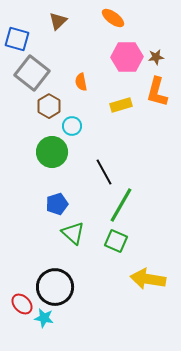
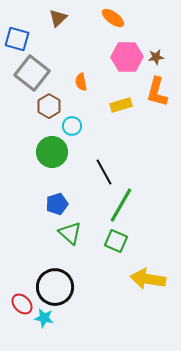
brown triangle: moved 3 px up
green triangle: moved 3 px left
